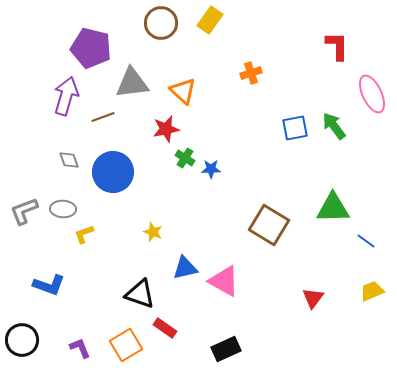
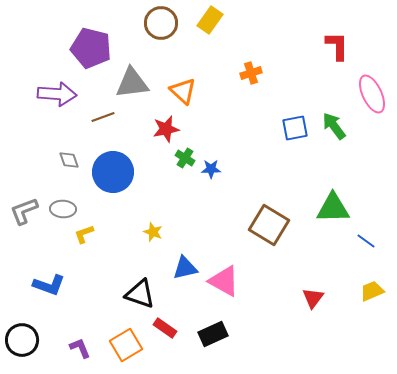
purple arrow: moved 9 px left, 2 px up; rotated 78 degrees clockwise
black rectangle: moved 13 px left, 15 px up
